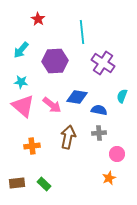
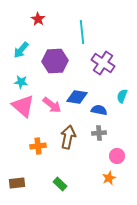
orange cross: moved 6 px right
pink circle: moved 2 px down
green rectangle: moved 16 px right
